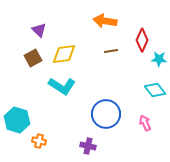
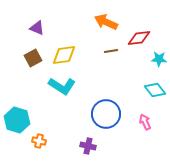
orange arrow: moved 1 px right, 1 px down; rotated 15 degrees clockwise
purple triangle: moved 2 px left, 2 px up; rotated 21 degrees counterclockwise
red diamond: moved 3 px left, 2 px up; rotated 60 degrees clockwise
yellow diamond: moved 1 px down
pink arrow: moved 1 px up
